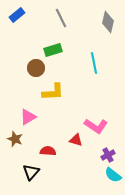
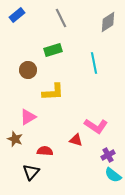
gray diamond: rotated 45 degrees clockwise
brown circle: moved 8 px left, 2 px down
red semicircle: moved 3 px left
